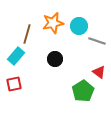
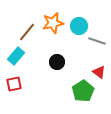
brown line: moved 2 px up; rotated 24 degrees clockwise
black circle: moved 2 px right, 3 px down
